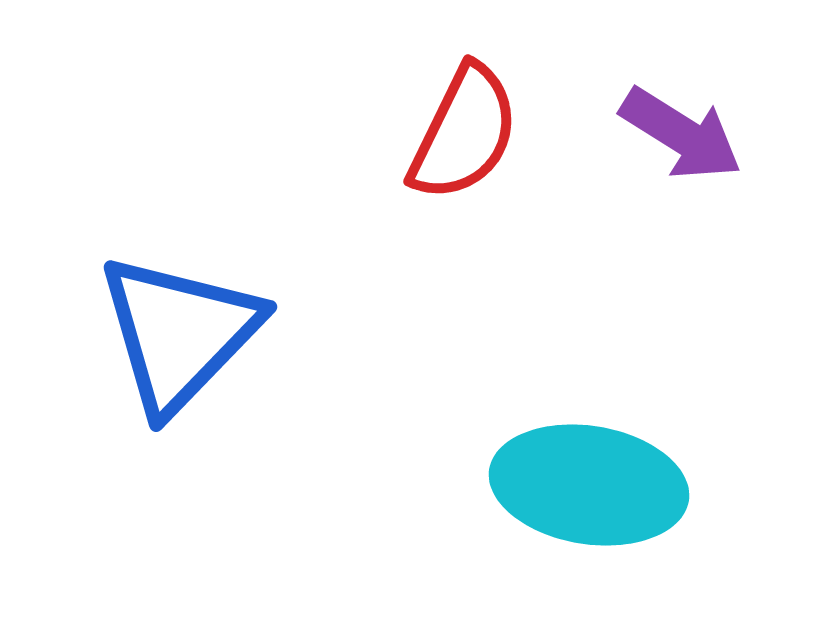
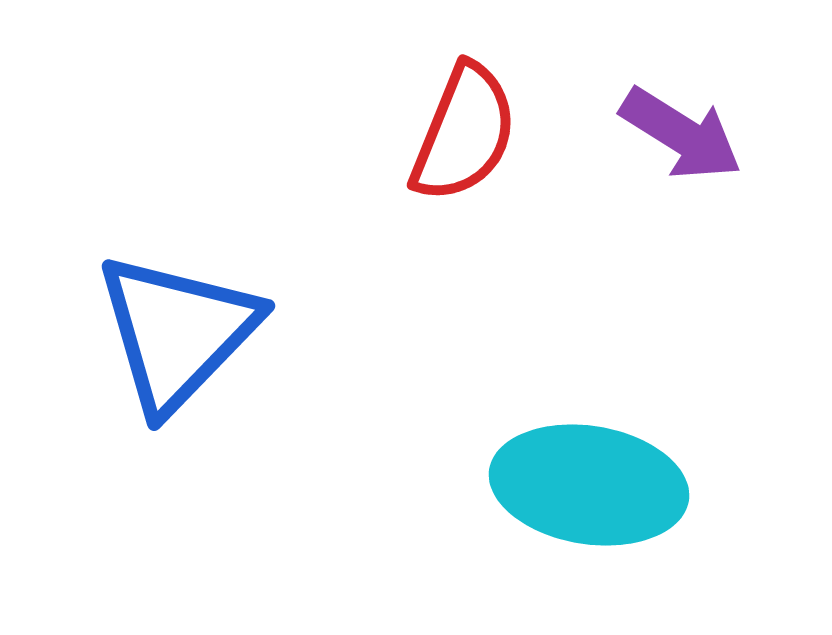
red semicircle: rotated 4 degrees counterclockwise
blue triangle: moved 2 px left, 1 px up
